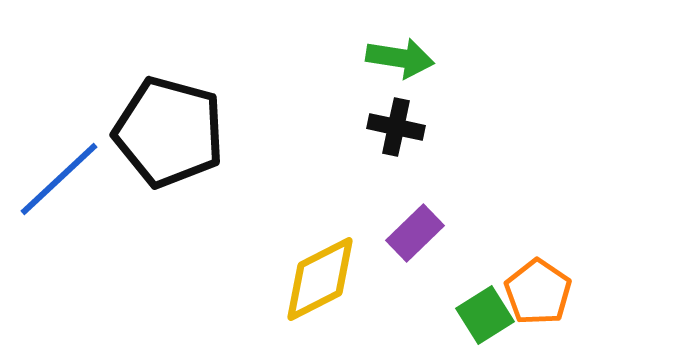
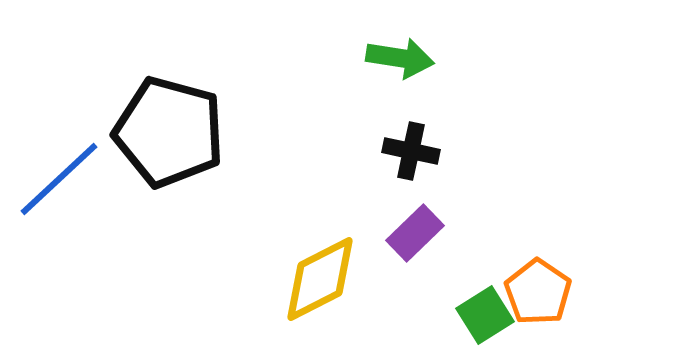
black cross: moved 15 px right, 24 px down
